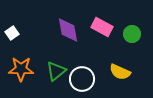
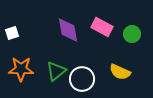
white square: rotated 16 degrees clockwise
